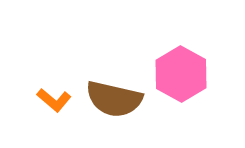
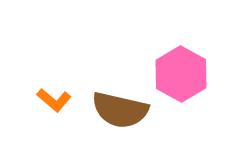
brown semicircle: moved 6 px right, 11 px down
